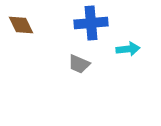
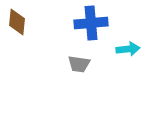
brown diamond: moved 4 px left, 3 px up; rotated 32 degrees clockwise
gray trapezoid: rotated 15 degrees counterclockwise
